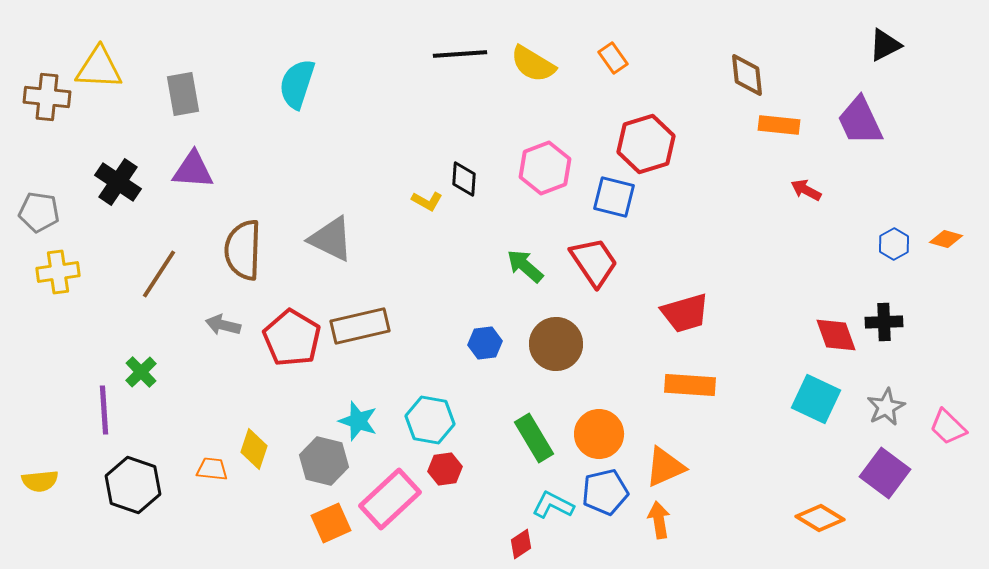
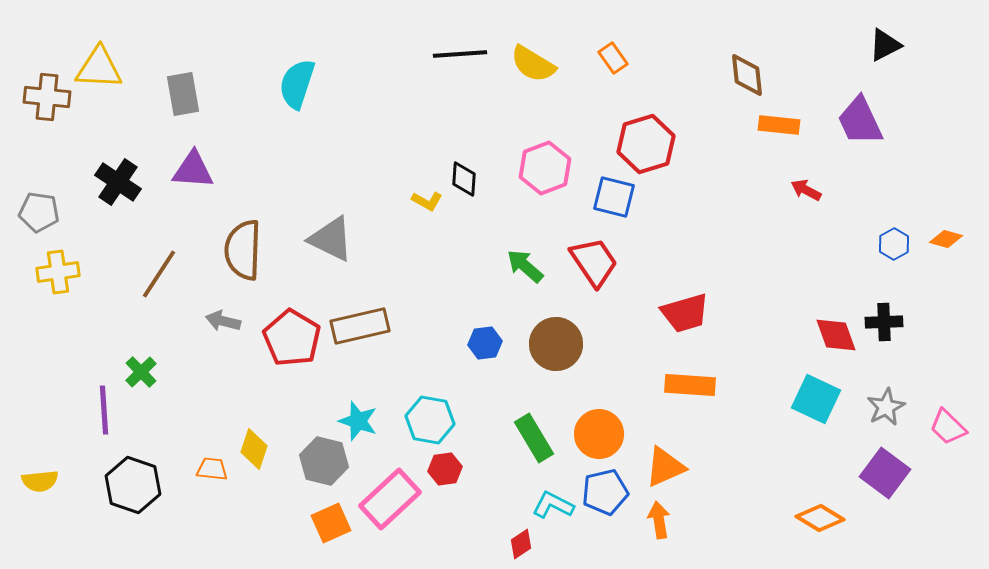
gray arrow at (223, 325): moved 4 px up
